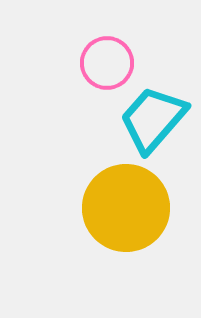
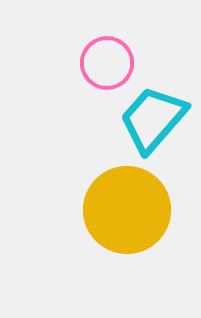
yellow circle: moved 1 px right, 2 px down
